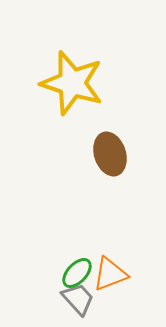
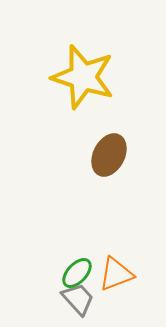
yellow star: moved 11 px right, 6 px up
brown ellipse: moved 1 px left, 1 px down; rotated 45 degrees clockwise
orange triangle: moved 6 px right
